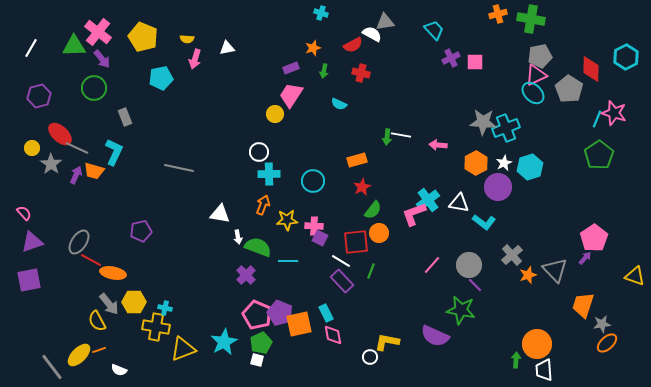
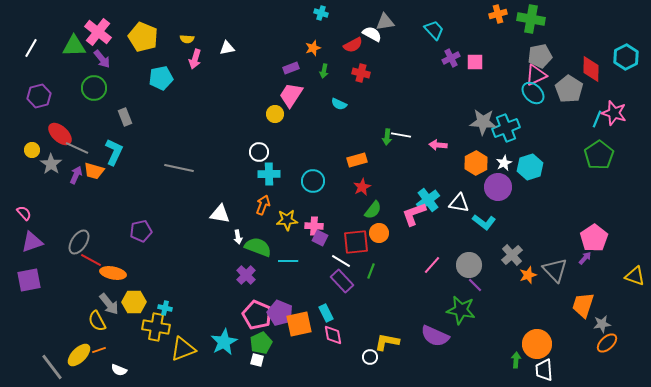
yellow circle at (32, 148): moved 2 px down
